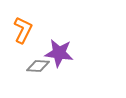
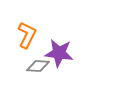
orange L-shape: moved 4 px right, 5 px down
